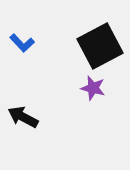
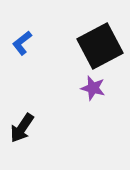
blue L-shape: rotated 95 degrees clockwise
black arrow: moved 1 px left, 11 px down; rotated 84 degrees counterclockwise
